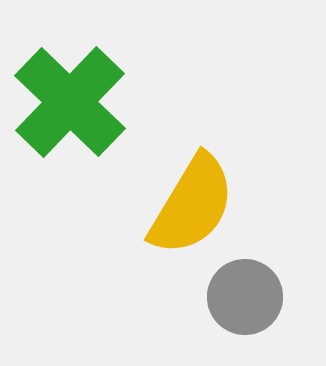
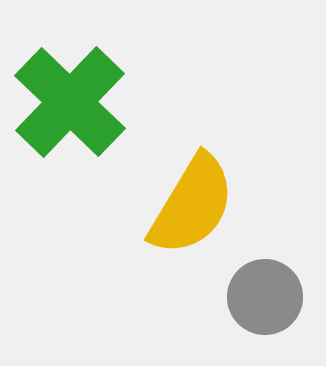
gray circle: moved 20 px right
